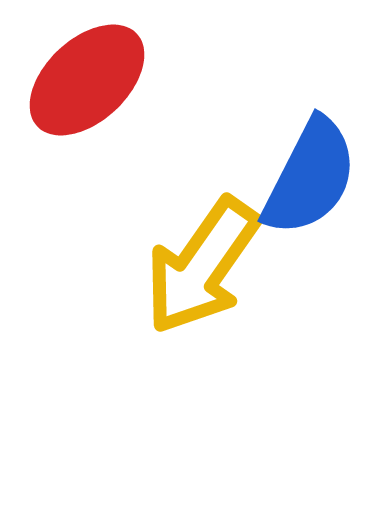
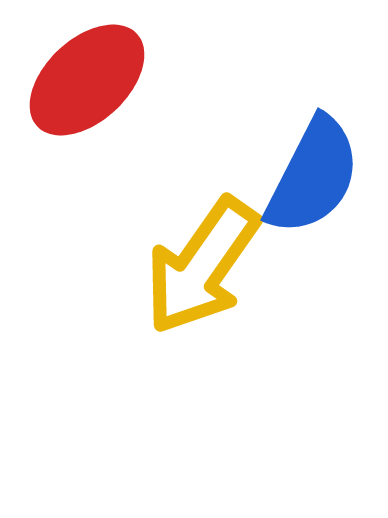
blue semicircle: moved 3 px right, 1 px up
